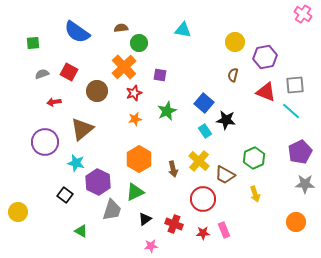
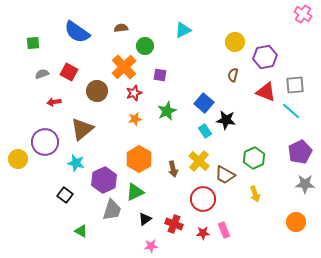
cyan triangle at (183, 30): rotated 36 degrees counterclockwise
green circle at (139, 43): moved 6 px right, 3 px down
purple hexagon at (98, 182): moved 6 px right, 2 px up; rotated 10 degrees clockwise
yellow circle at (18, 212): moved 53 px up
